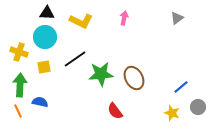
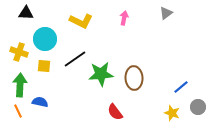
black triangle: moved 21 px left
gray triangle: moved 11 px left, 5 px up
cyan circle: moved 2 px down
yellow square: moved 1 px up; rotated 16 degrees clockwise
brown ellipse: rotated 25 degrees clockwise
red semicircle: moved 1 px down
